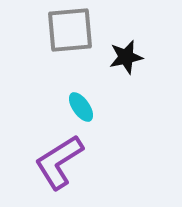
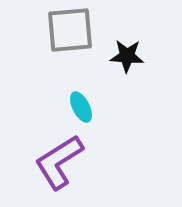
black star: moved 1 px right, 1 px up; rotated 16 degrees clockwise
cyan ellipse: rotated 8 degrees clockwise
